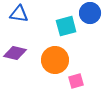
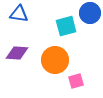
purple diamond: moved 2 px right; rotated 10 degrees counterclockwise
